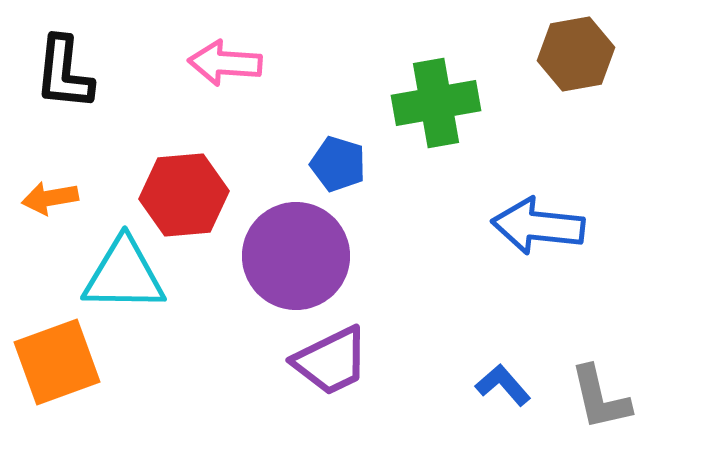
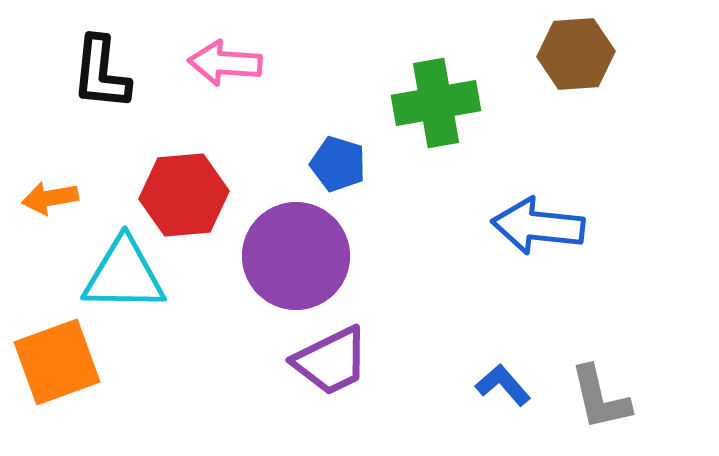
brown hexagon: rotated 6 degrees clockwise
black L-shape: moved 37 px right
